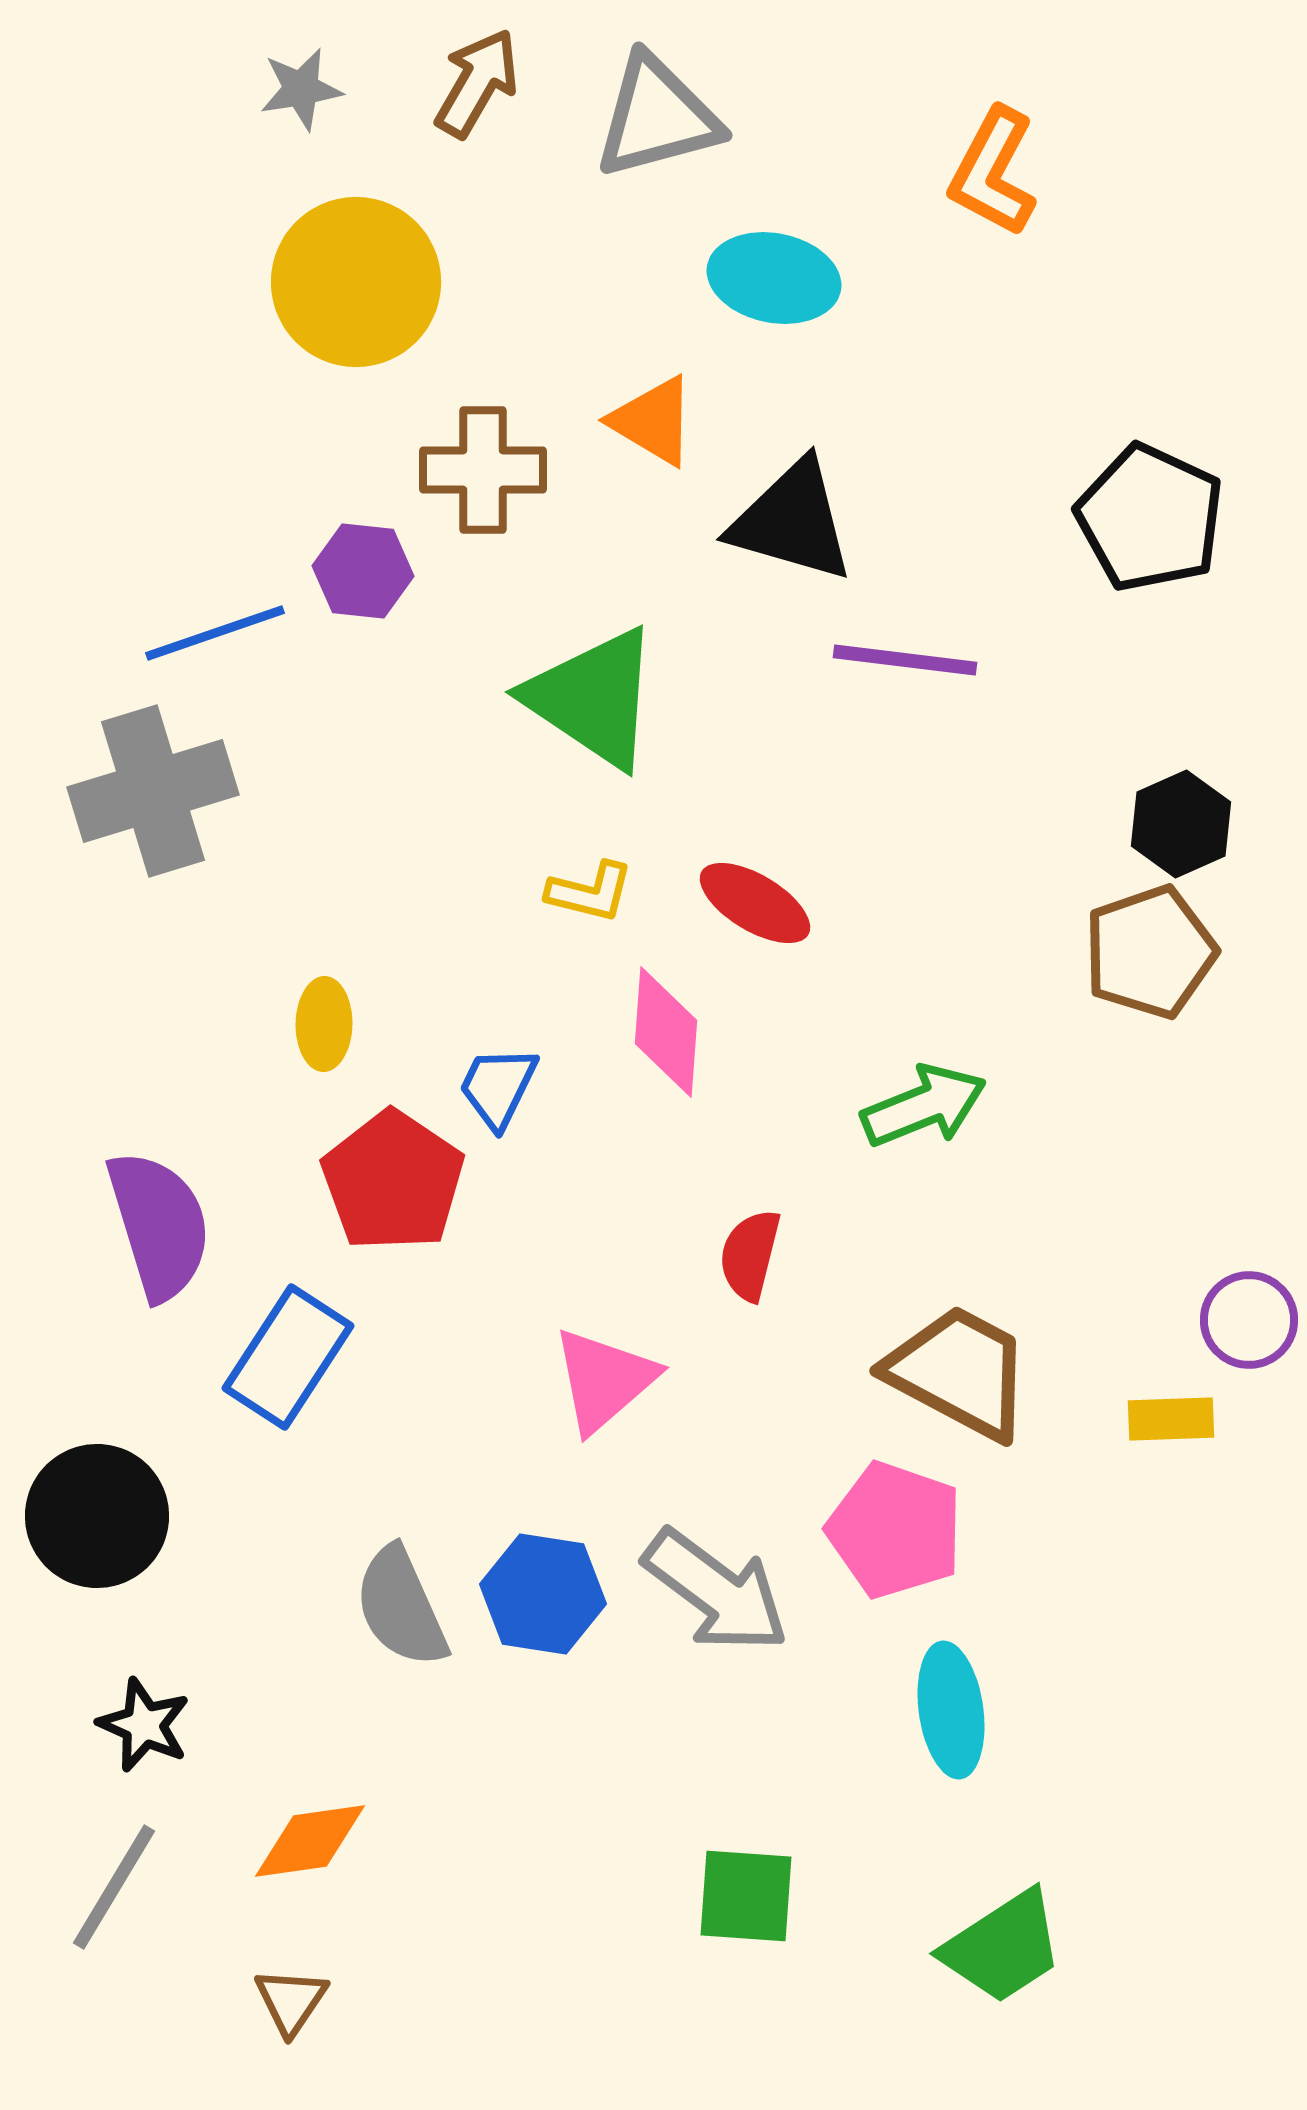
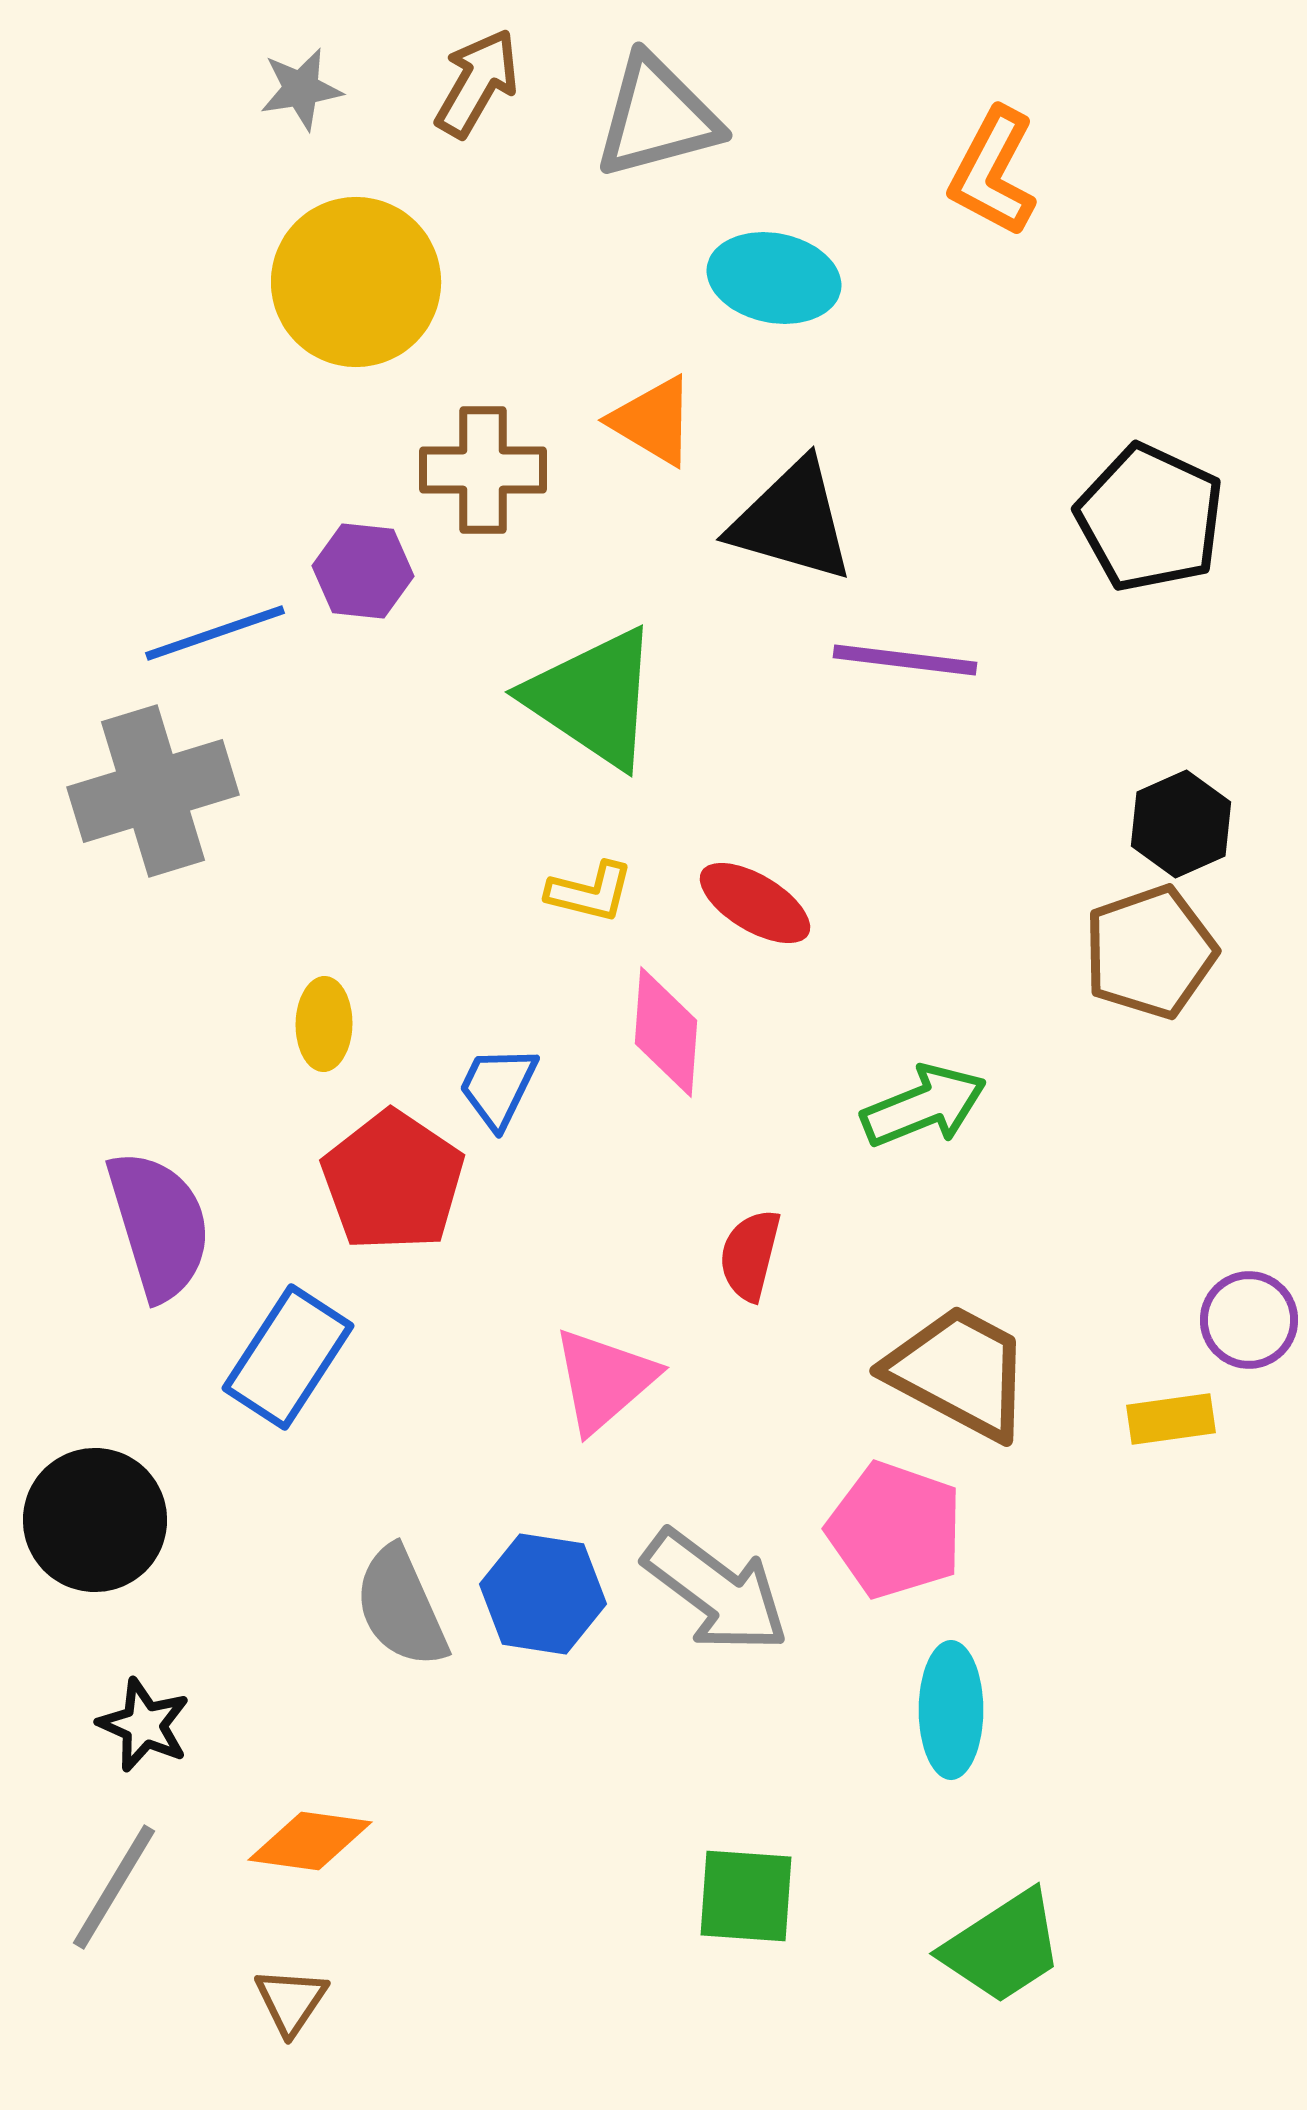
yellow rectangle at (1171, 1419): rotated 6 degrees counterclockwise
black circle at (97, 1516): moved 2 px left, 4 px down
cyan ellipse at (951, 1710): rotated 8 degrees clockwise
orange diamond at (310, 1841): rotated 16 degrees clockwise
